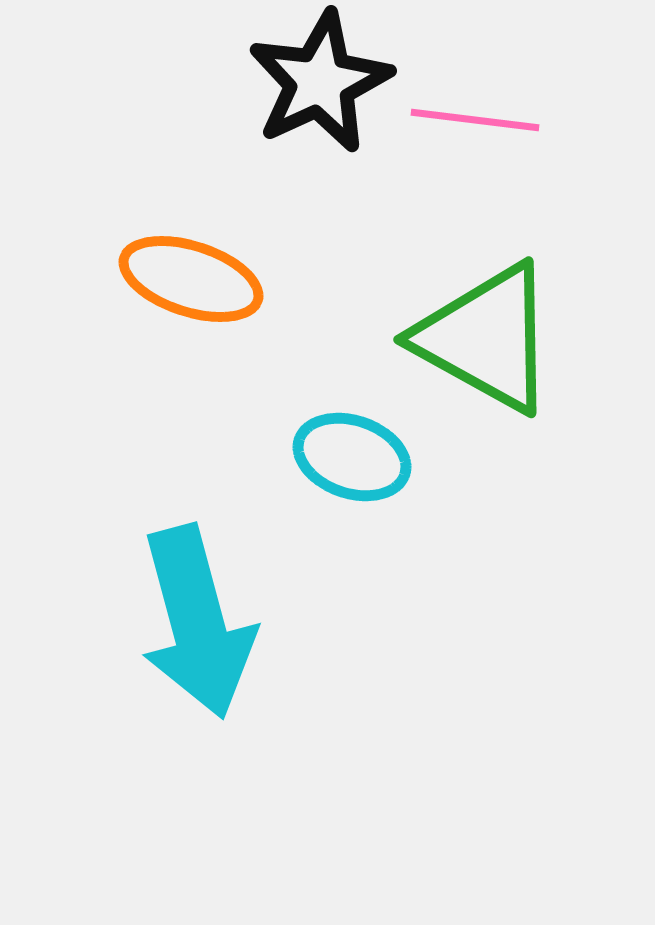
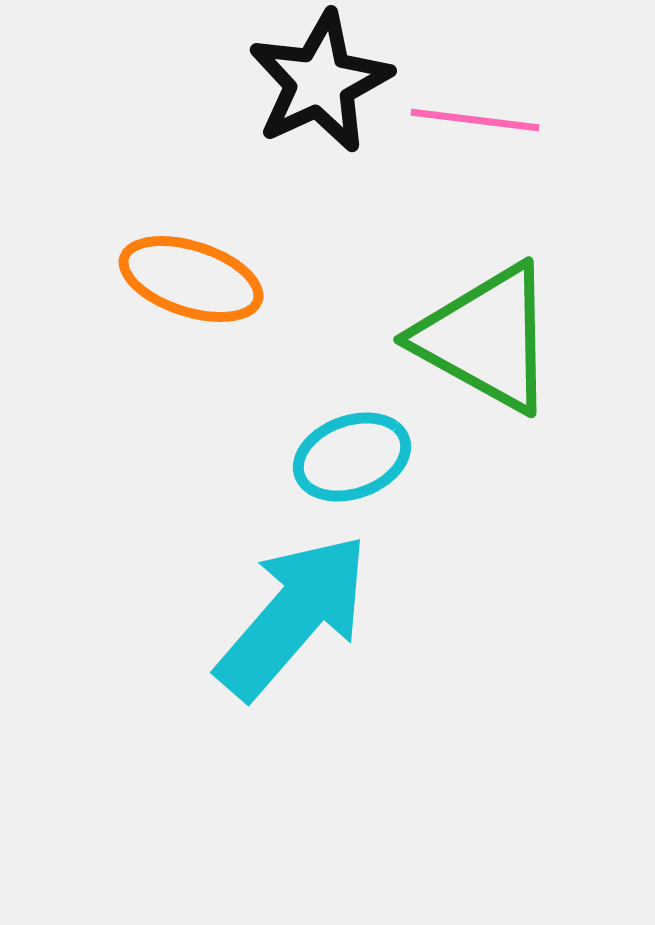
cyan ellipse: rotated 39 degrees counterclockwise
cyan arrow: moved 96 px right, 6 px up; rotated 124 degrees counterclockwise
